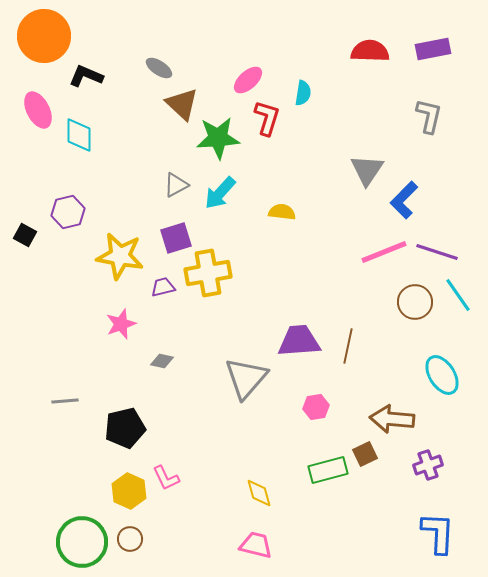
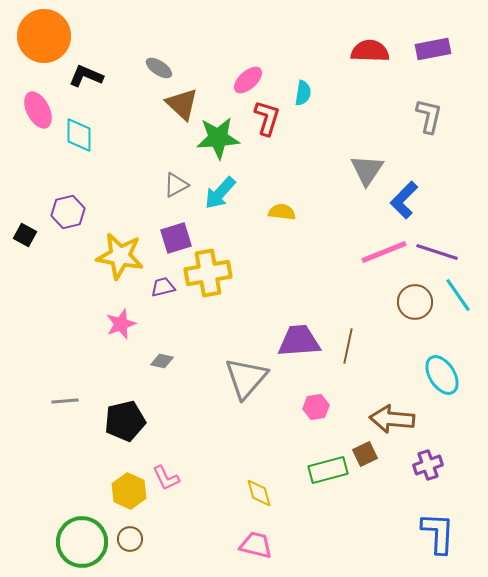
black pentagon at (125, 428): moved 7 px up
